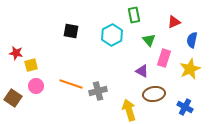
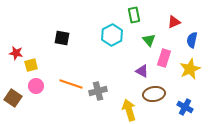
black square: moved 9 px left, 7 px down
